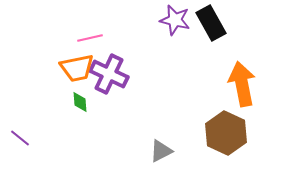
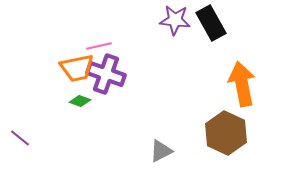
purple star: rotated 8 degrees counterclockwise
pink line: moved 9 px right, 8 px down
purple cross: moved 3 px left; rotated 6 degrees counterclockwise
green diamond: moved 1 px up; rotated 65 degrees counterclockwise
